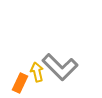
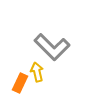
gray L-shape: moved 8 px left, 20 px up
